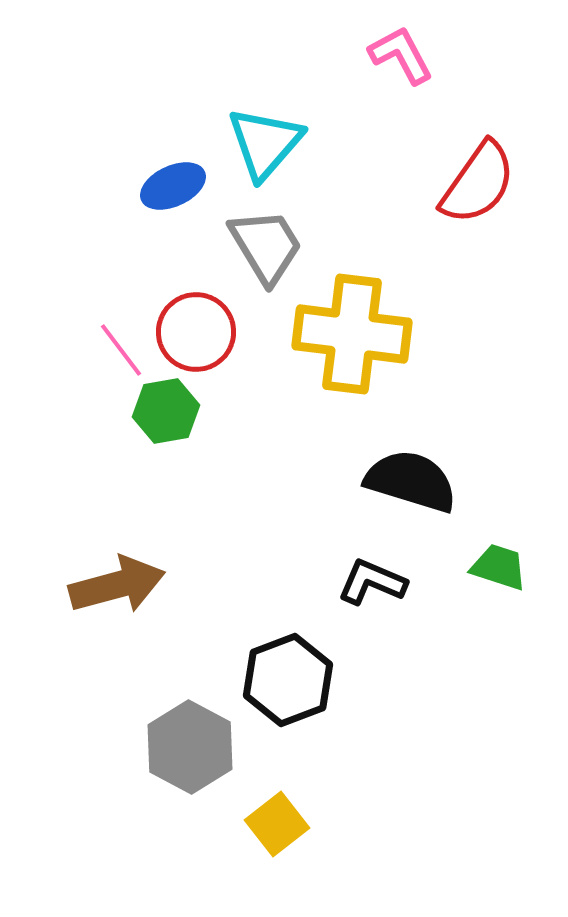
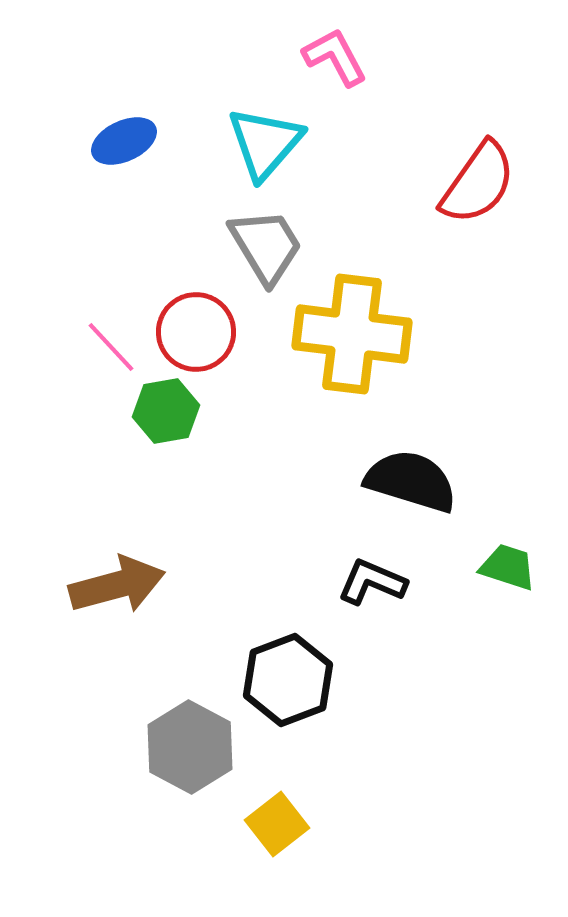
pink L-shape: moved 66 px left, 2 px down
blue ellipse: moved 49 px left, 45 px up
pink line: moved 10 px left, 3 px up; rotated 6 degrees counterclockwise
green trapezoid: moved 9 px right
